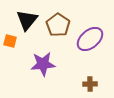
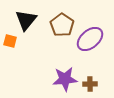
black triangle: moved 1 px left
brown pentagon: moved 4 px right
purple star: moved 22 px right, 15 px down
